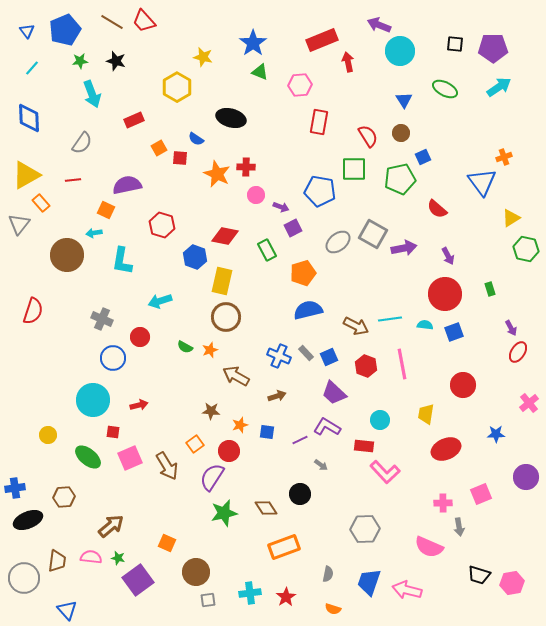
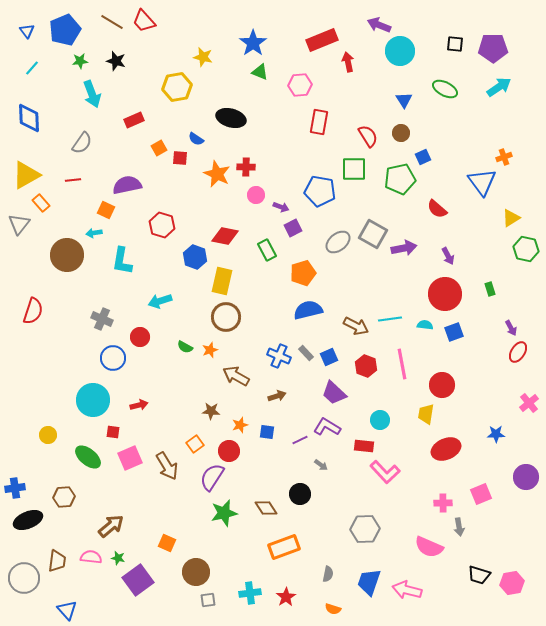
yellow hexagon at (177, 87): rotated 20 degrees clockwise
red circle at (463, 385): moved 21 px left
